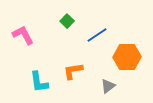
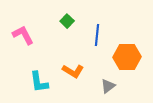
blue line: rotated 50 degrees counterclockwise
orange L-shape: rotated 140 degrees counterclockwise
